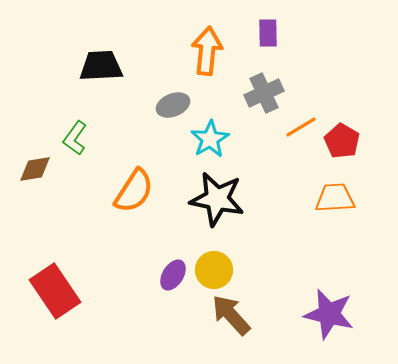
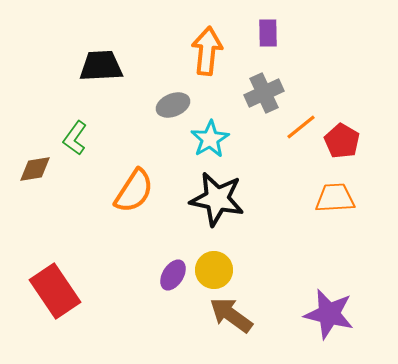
orange line: rotated 8 degrees counterclockwise
brown arrow: rotated 12 degrees counterclockwise
